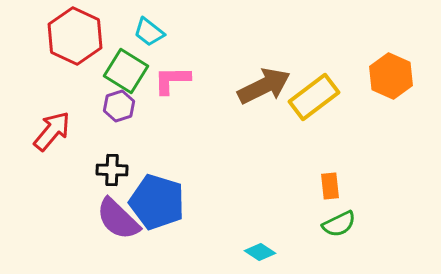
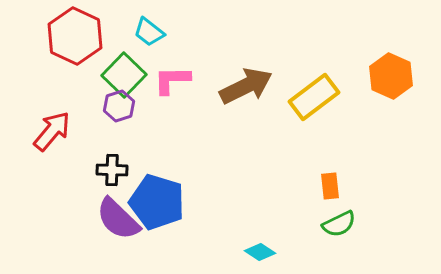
green square: moved 2 px left, 4 px down; rotated 12 degrees clockwise
brown arrow: moved 18 px left
